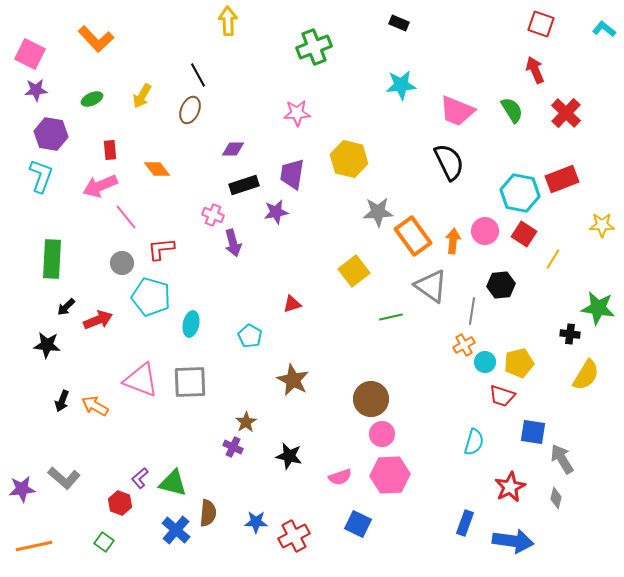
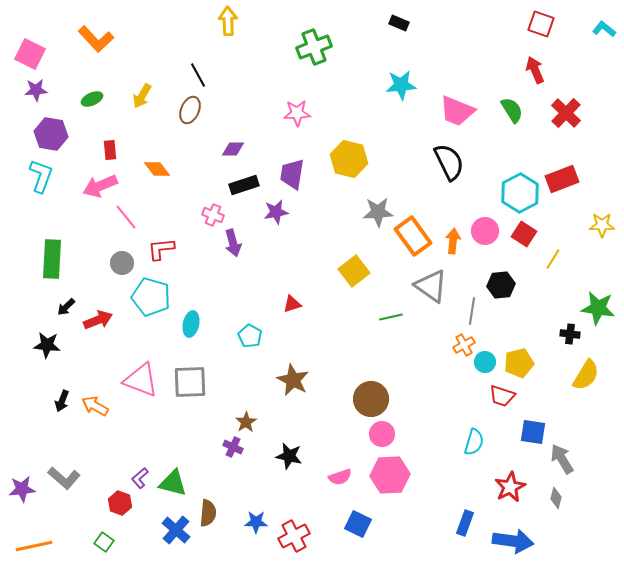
cyan hexagon at (520, 193): rotated 21 degrees clockwise
